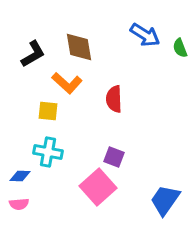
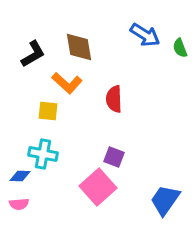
cyan cross: moved 5 px left, 2 px down
